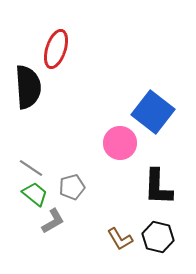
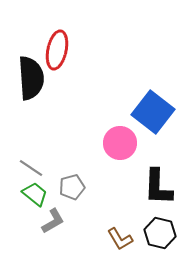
red ellipse: moved 1 px right, 1 px down; rotated 6 degrees counterclockwise
black semicircle: moved 3 px right, 9 px up
black hexagon: moved 2 px right, 4 px up
